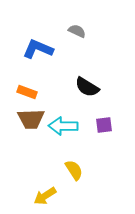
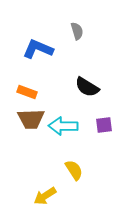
gray semicircle: rotated 48 degrees clockwise
